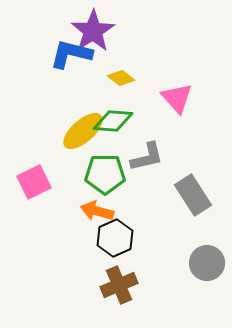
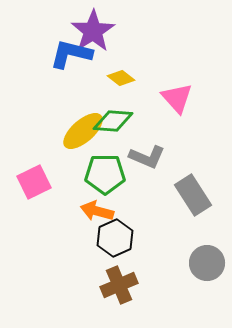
gray L-shape: rotated 36 degrees clockwise
